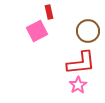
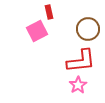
brown circle: moved 2 px up
red L-shape: moved 2 px up
